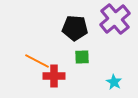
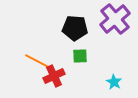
green square: moved 2 px left, 1 px up
red cross: rotated 25 degrees counterclockwise
